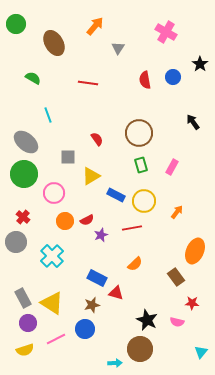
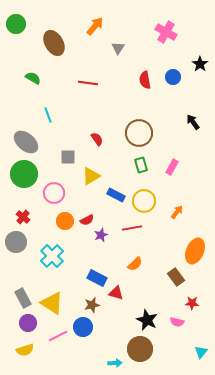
blue circle at (85, 329): moved 2 px left, 2 px up
pink line at (56, 339): moved 2 px right, 3 px up
